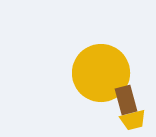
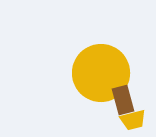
brown rectangle: moved 3 px left
